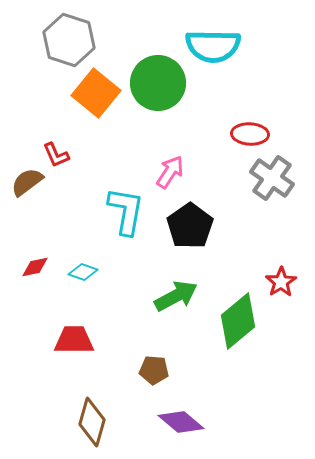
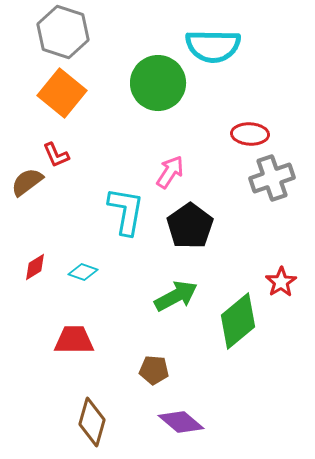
gray hexagon: moved 6 px left, 8 px up
orange square: moved 34 px left
gray cross: rotated 36 degrees clockwise
red diamond: rotated 20 degrees counterclockwise
